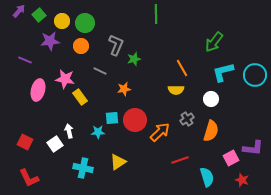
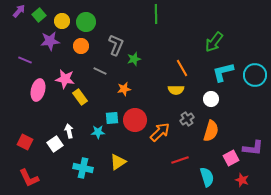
green circle: moved 1 px right, 1 px up
